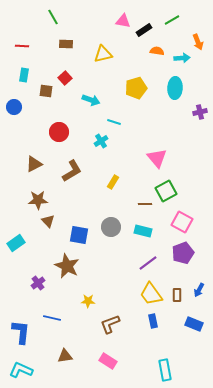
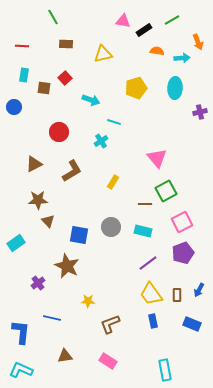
brown square at (46, 91): moved 2 px left, 3 px up
pink square at (182, 222): rotated 35 degrees clockwise
blue rectangle at (194, 324): moved 2 px left
